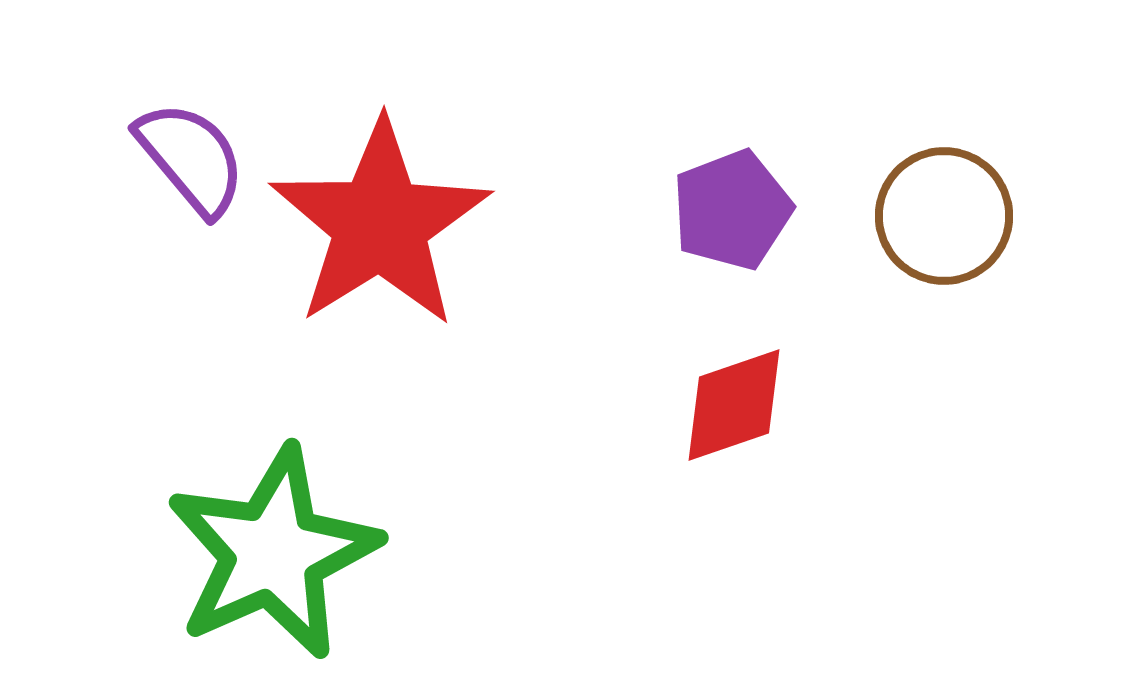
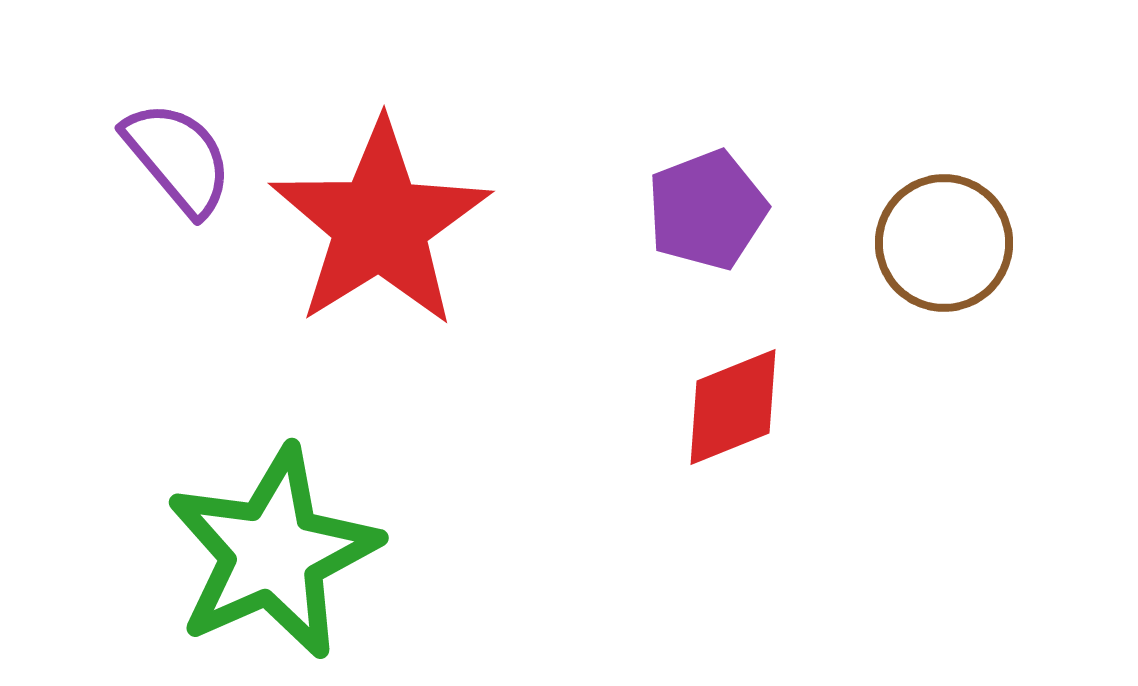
purple semicircle: moved 13 px left
purple pentagon: moved 25 px left
brown circle: moved 27 px down
red diamond: moved 1 px left, 2 px down; rotated 3 degrees counterclockwise
